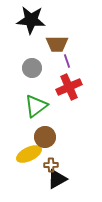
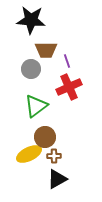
brown trapezoid: moved 11 px left, 6 px down
gray circle: moved 1 px left, 1 px down
brown cross: moved 3 px right, 9 px up
